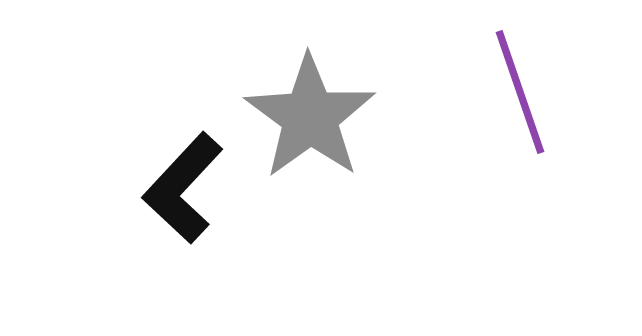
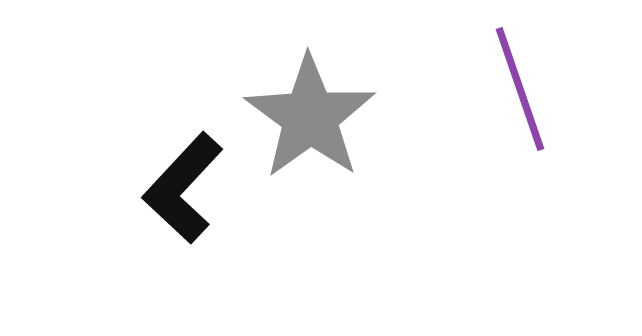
purple line: moved 3 px up
